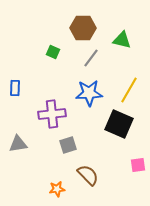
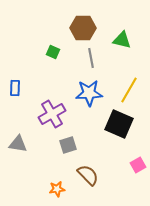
gray line: rotated 48 degrees counterclockwise
purple cross: rotated 24 degrees counterclockwise
gray triangle: rotated 18 degrees clockwise
pink square: rotated 21 degrees counterclockwise
